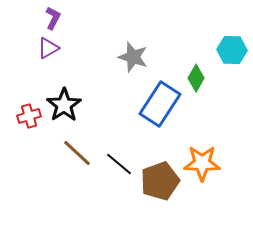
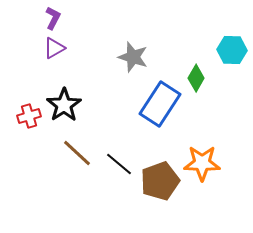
purple triangle: moved 6 px right
